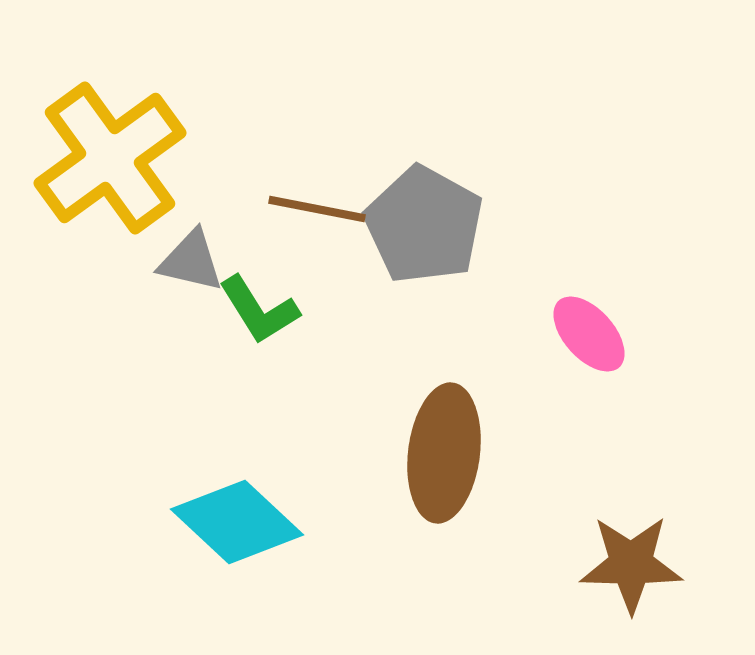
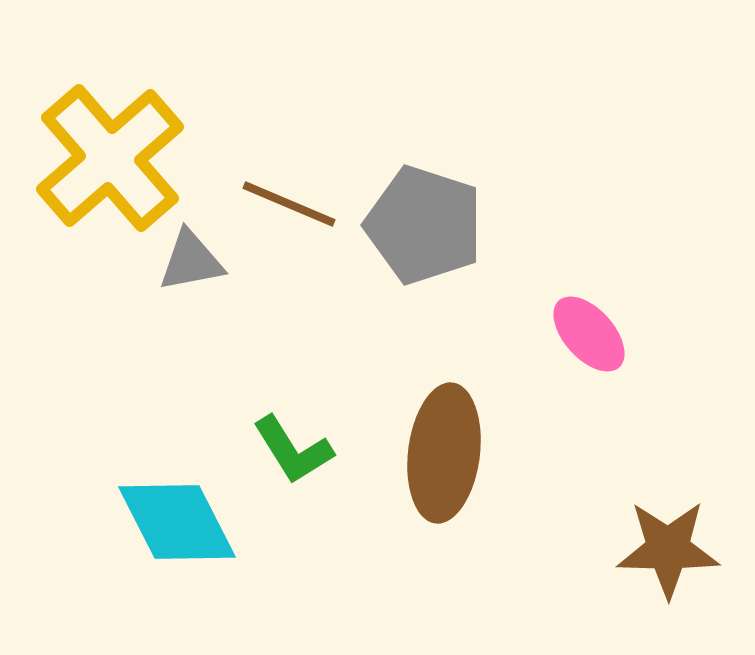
yellow cross: rotated 5 degrees counterclockwise
brown line: moved 28 px left, 5 px up; rotated 12 degrees clockwise
gray pentagon: rotated 11 degrees counterclockwise
gray triangle: rotated 24 degrees counterclockwise
green L-shape: moved 34 px right, 140 px down
cyan diamond: moved 60 px left; rotated 20 degrees clockwise
brown star: moved 37 px right, 15 px up
